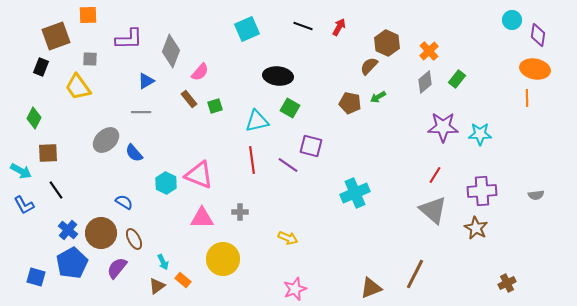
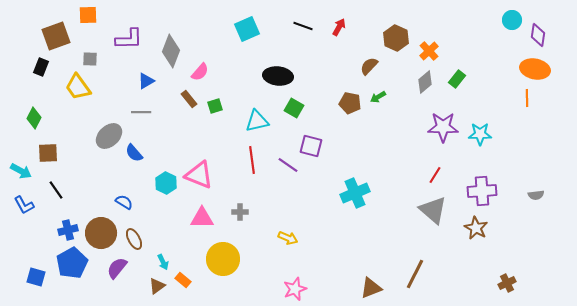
brown hexagon at (387, 43): moved 9 px right, 5 px up
green square at (290, 108): moved 4 px right
gray ellipse at (106, 140): moved 3 px right, 4 px up
blue cross at (68, 230): rotated 36 degrees clockwise
